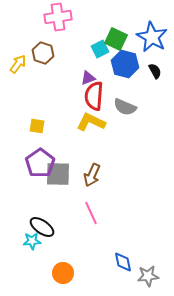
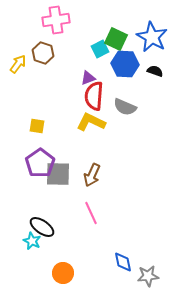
pink cross: moved 2 px left, 3 px down
blue hexagon: rotated 12 degrees counterclockwise
black semicircle: rotated 42 degrees counterclockwise
cyan star: rotated 30 degrees clockwise
